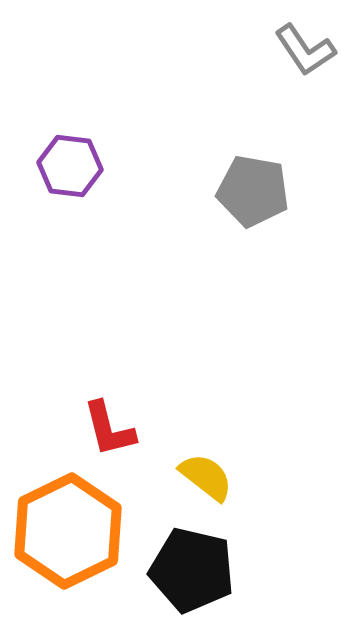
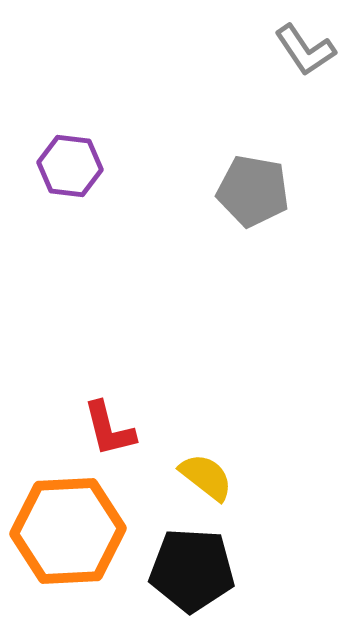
orange hexagon: rotated 23 degrees clockwise
black pentagon: rotated 10 degrees counterclockwise
